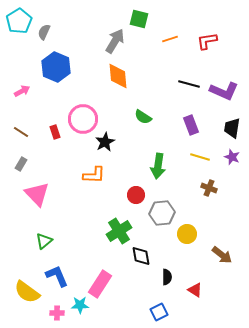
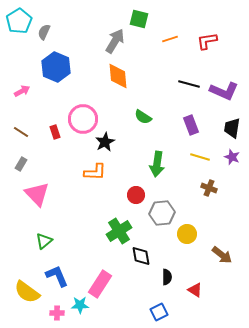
green arrow: moved 1 px left, 2 px up
orange L-shape: moved 1 px right, 3 px up
